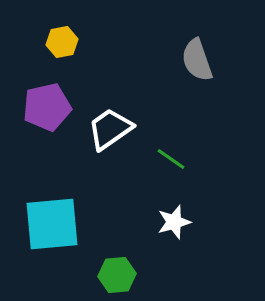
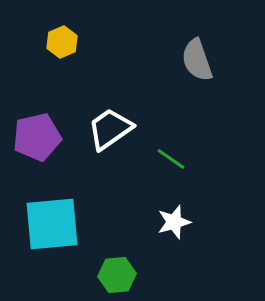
yellow hexagon: rotated 12 degrees counterclockwise
purple pentagon: moved 10 px left, 30 px down
